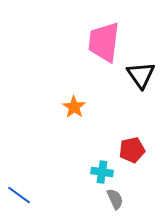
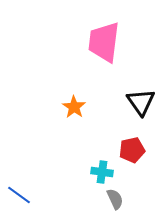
black triangle: moved 27 px down
